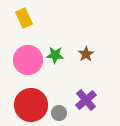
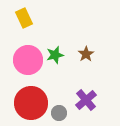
green star: rotated 18 degrees counterclockwise
red circle: moved 2 px up
